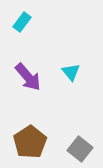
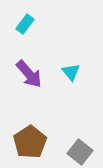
cyan rectangle: moved 3 px right, 2 px down
purple arrow: moved 1 px right, 3 px up
gray square: moved 3 px down
